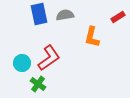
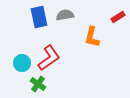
blue rectangle: moved 3 px down
